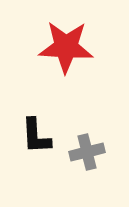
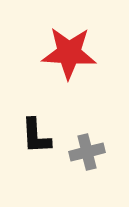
red star: moved 3 px right, 6 px down
